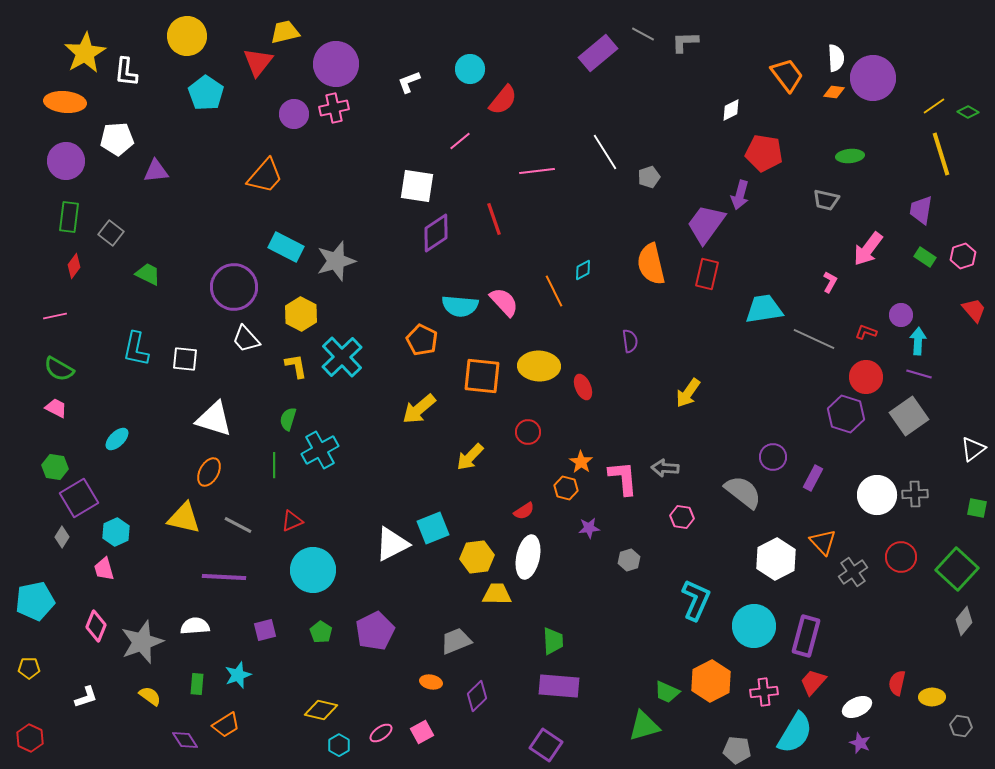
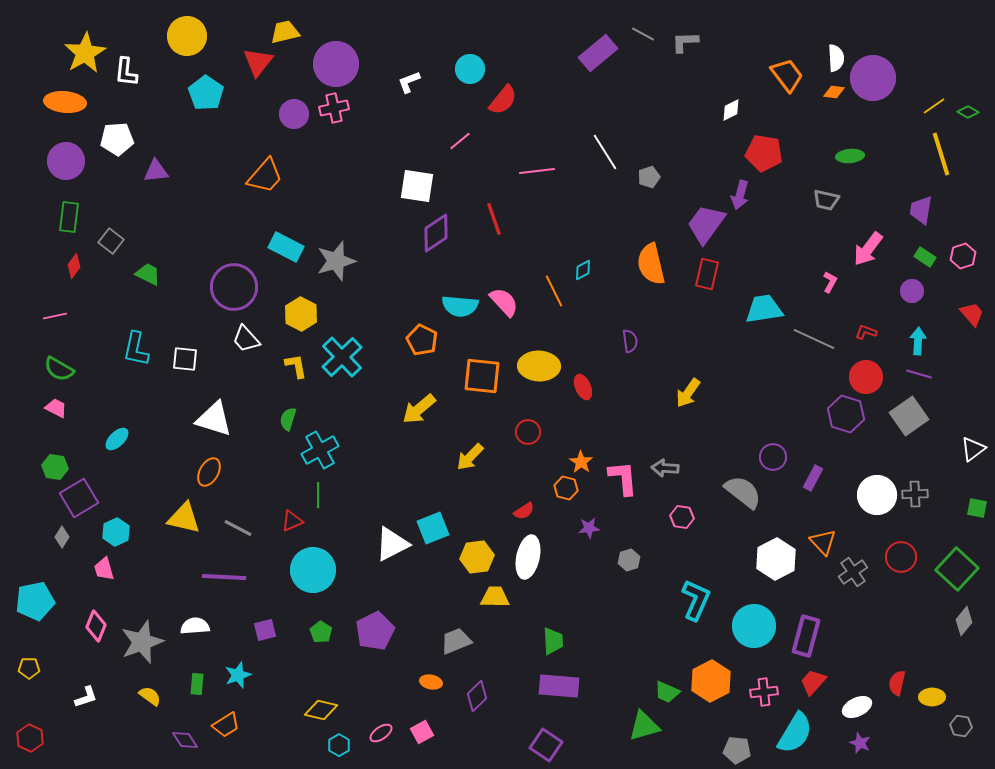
gray square at (111, 233): moved 8 px down
red trapezoid at (974, 310): moved 2 px left, 4 px down
purple circle at (901, 315): moved 11 px right, 24 px up
green line at (274, 465): moved 44 px right, 30 px down
gray line at (238, 525): moved 3 px down
yellow trapezoid at (497, 594): moved 2 px left, 3 px down
